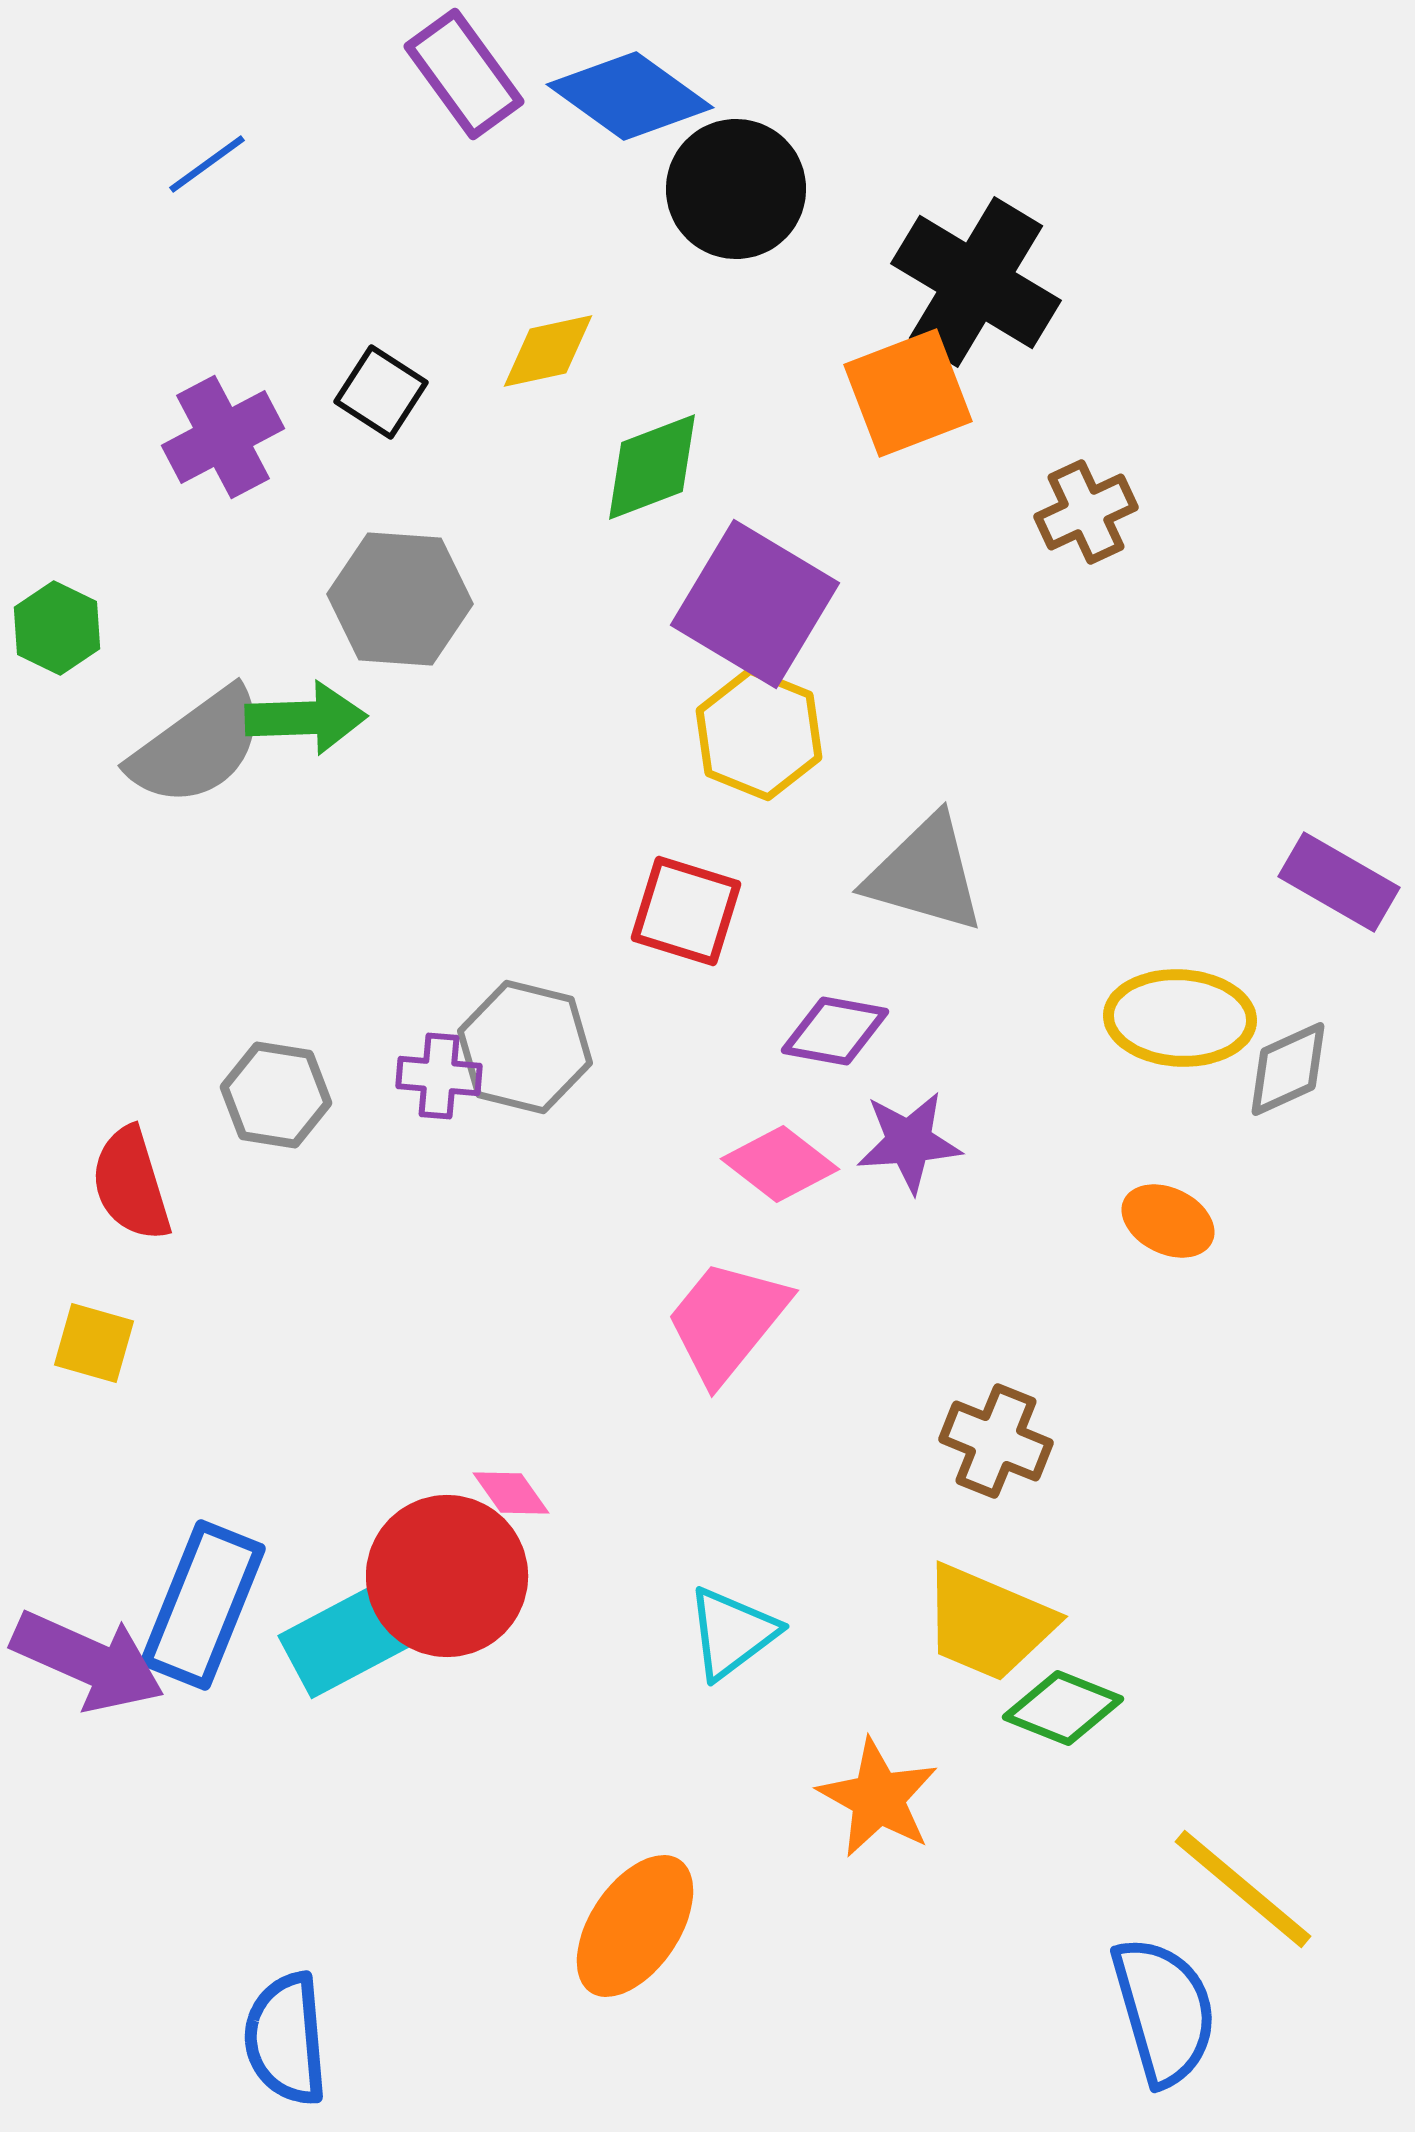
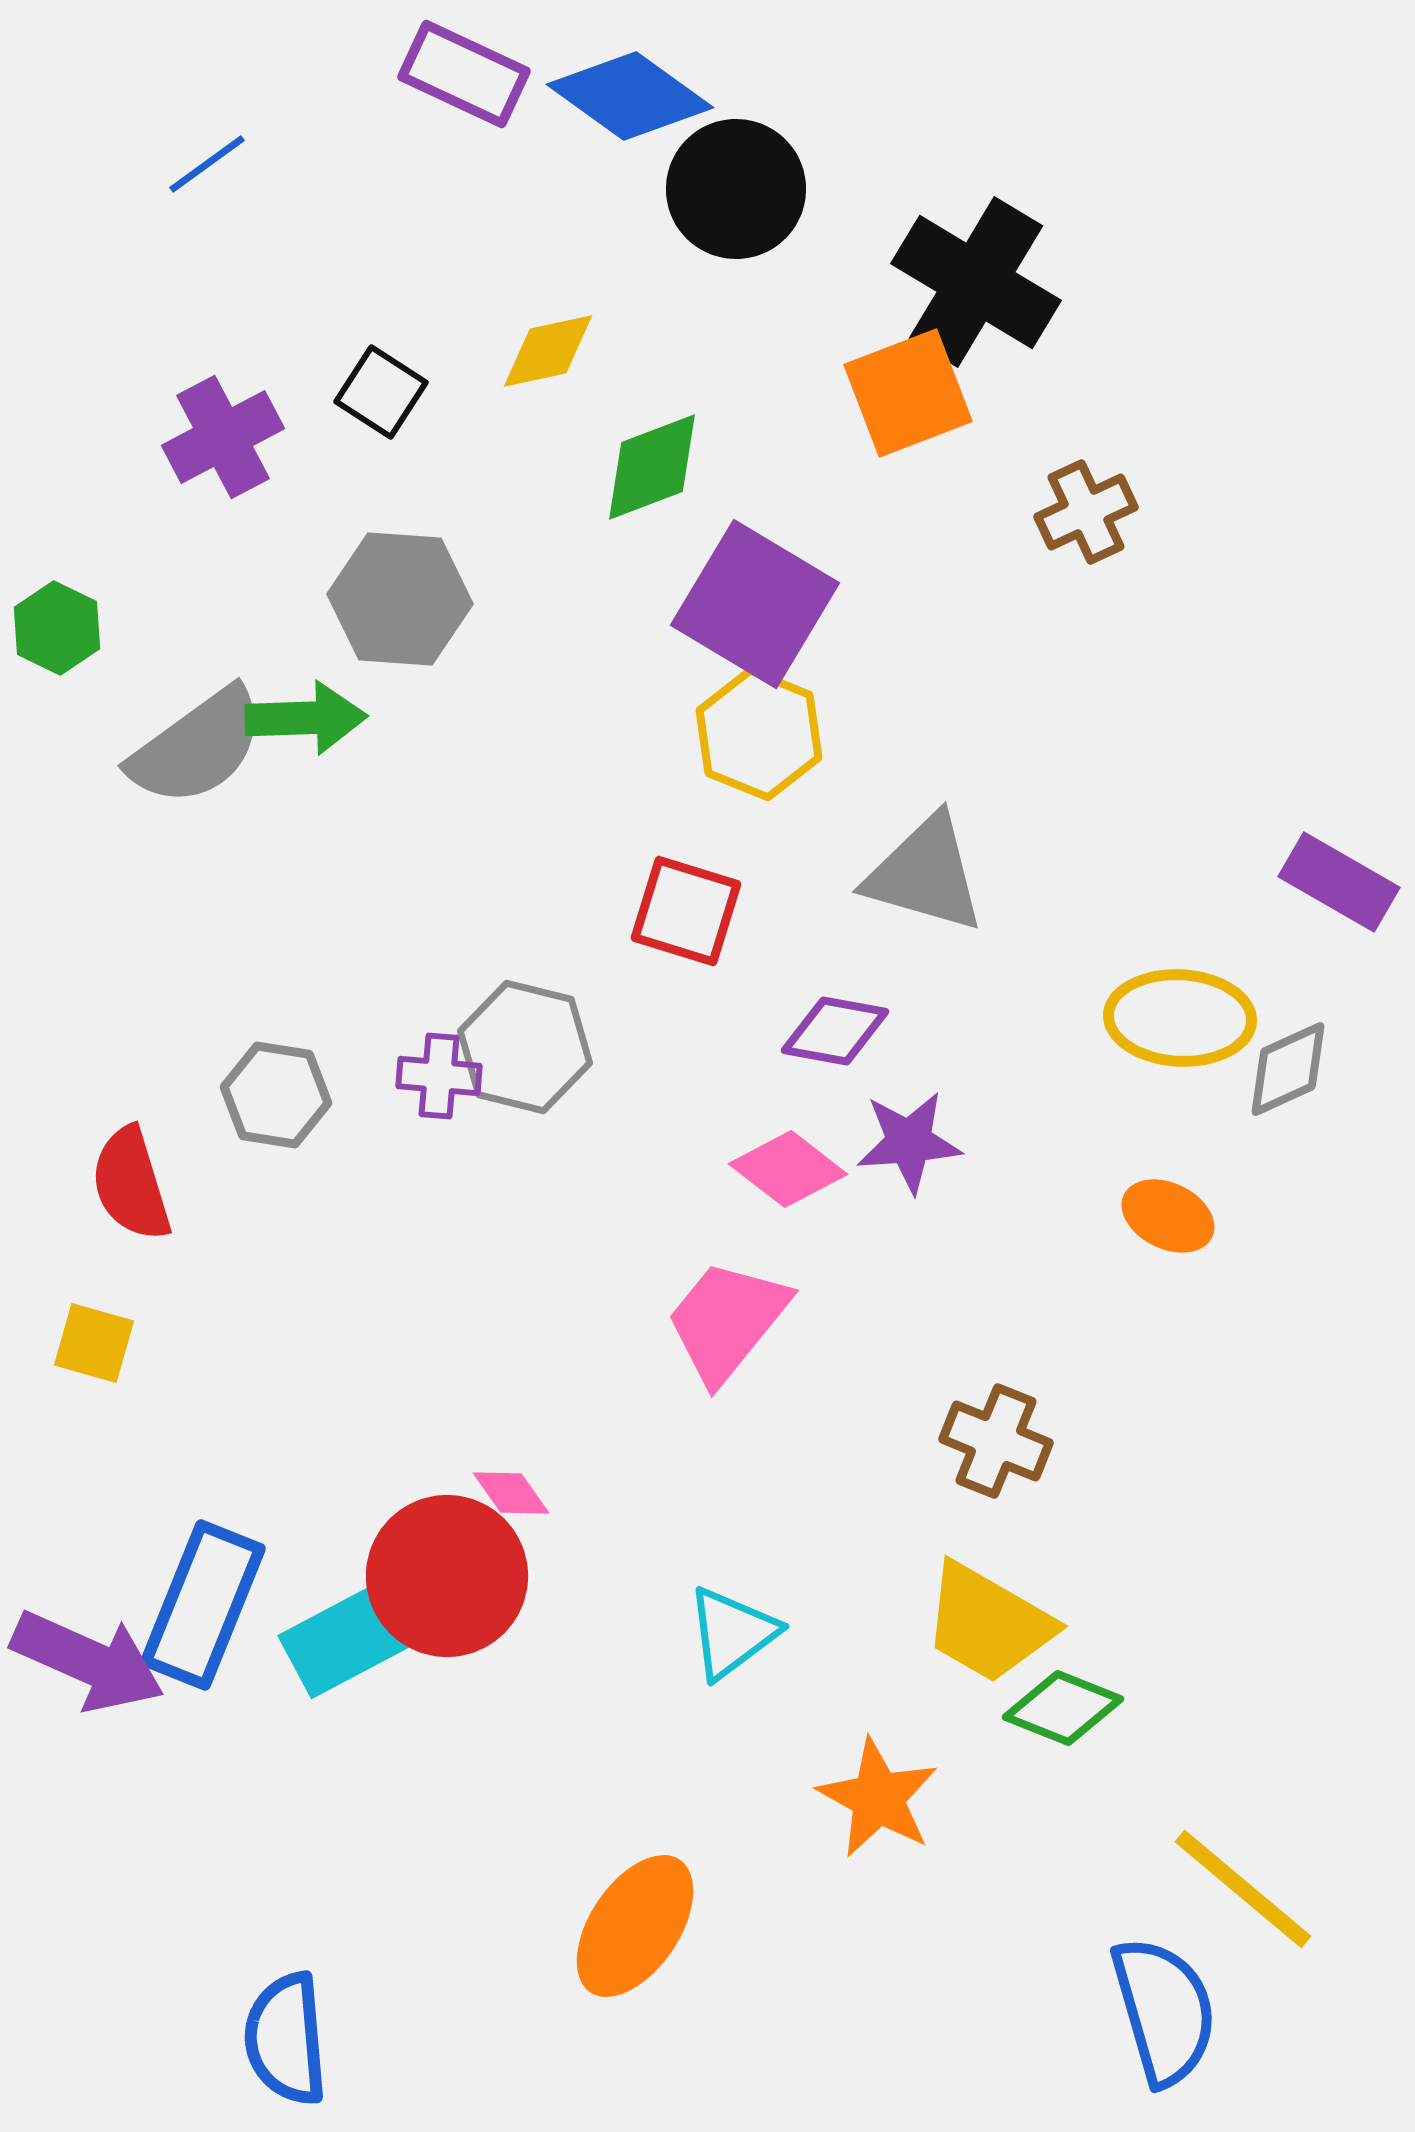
purple rectangle at (464, 74): rotated 29 degrees counterclockwise
pink diamond at (780, 1164): moved 8 px right, 5 px down
orange ellipse at (1168, 1221): moved 5 px up
yellow trapezoid at (988, 1623): rotated 7 degrees clockwise
